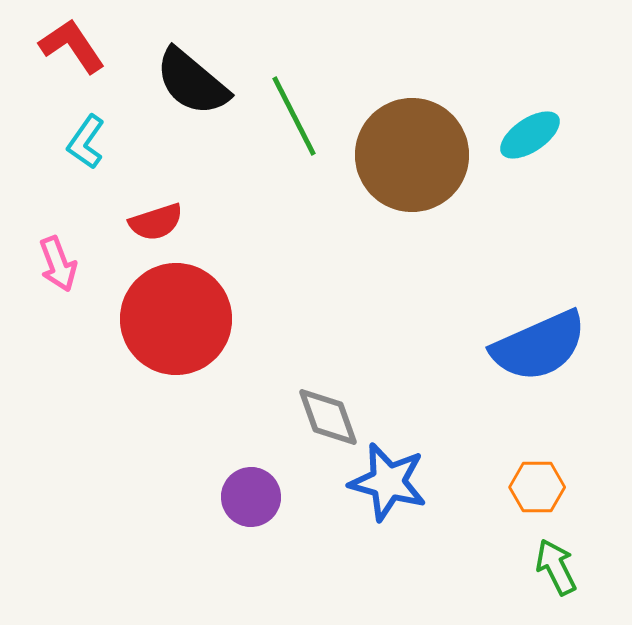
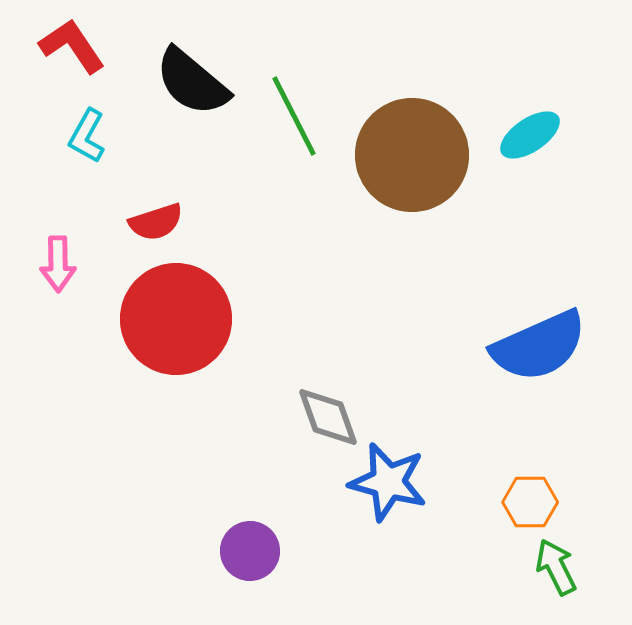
cyan L-shape: moved 1 px right, 6 px up; rotated 6 degrees counterclockwise
pink arrow: rotated 20 degrees clockwise
orange hexagon: moved 7 px left, 15 px down
purple circle: moved 1 px left, 54 px down
